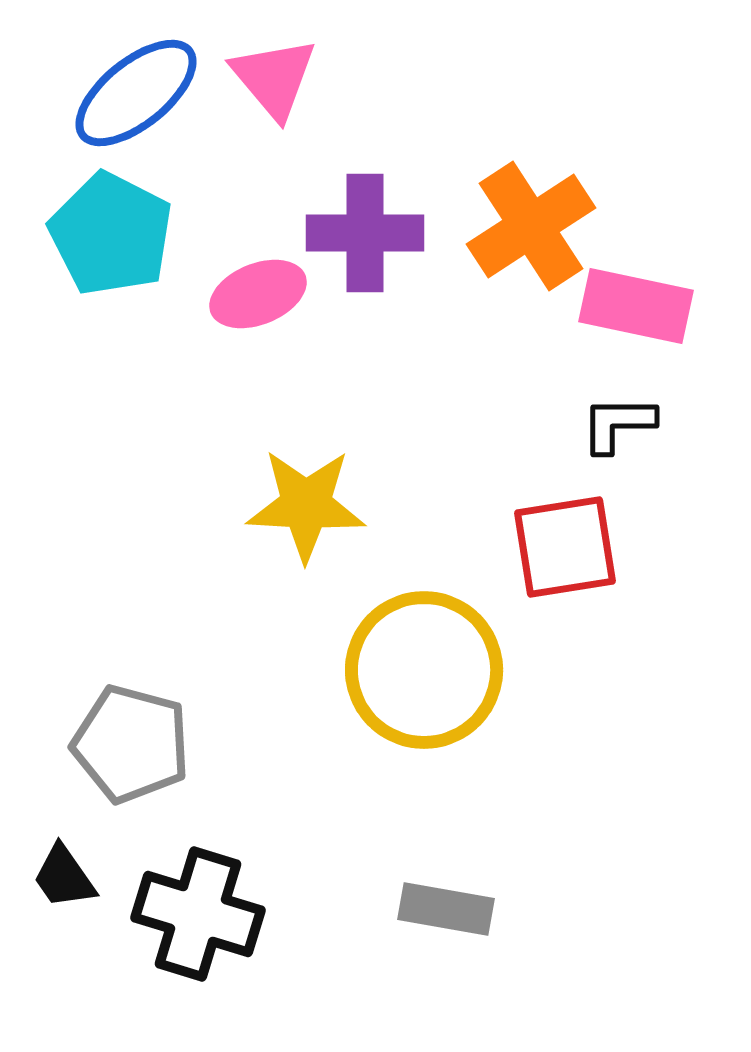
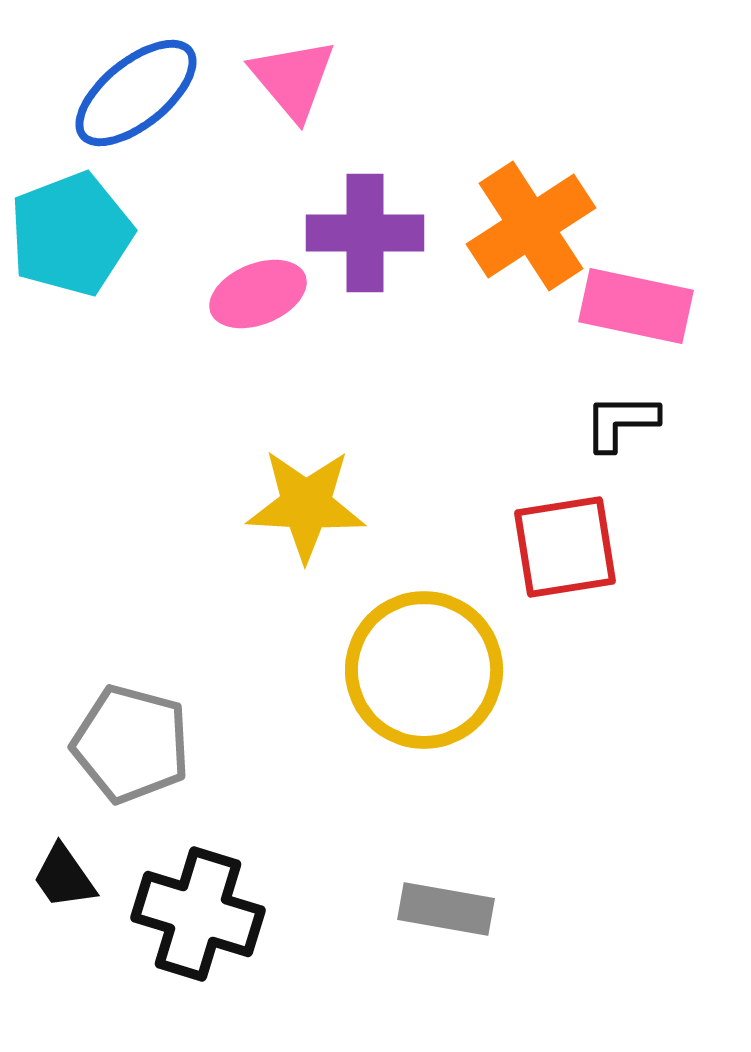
pink triangle: moved 19 px right, 1 px down
cyan pentagon: moved 40 px left; rotated 24 degrees clockwise
black L-shape: moved 3 px right, 2 px up
